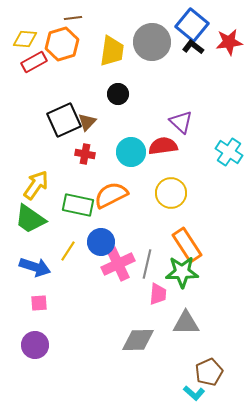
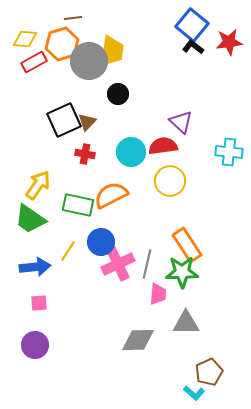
gray circle: moved 63 px left, 19 px down
cyan cross: rotated 28 degrees counterclockwise
yellow arrow: moved 2 px right
yellow circle: moved 1 px left, 12 px up
blue arrow: rotated 24 degrees counterclockwise
